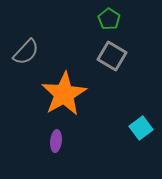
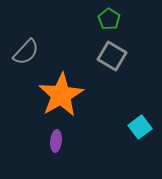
orange star: moved 3 px left, 1 px down
cyan square: moved 1 px left, 1 px up
